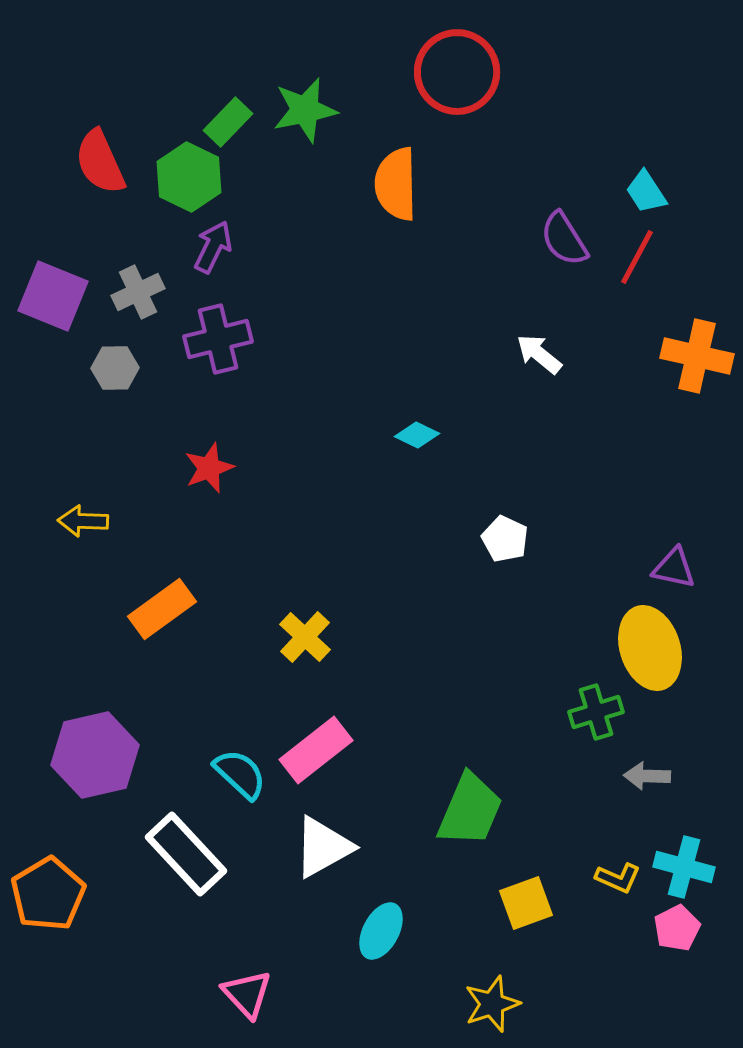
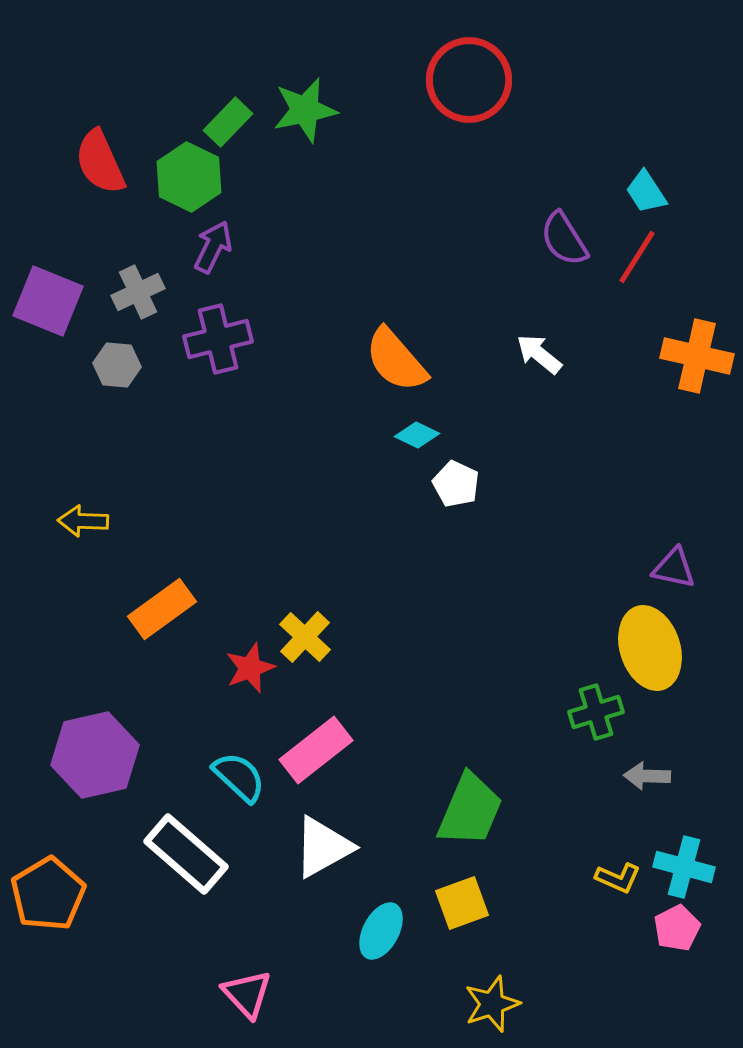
red circle: moved 12 px right, 8 px down
orange semicircle: moved 176 px down; rotated 40 degrees counterclockwise
red line: rotated 4 degrees clockwise
purple square: moved 5 px left, 5 px down
gray hexagon: moved 2 px right, 3 px up; rotated 6 degrees clockwise
red star: moved 41 px right, 200 px down
white pentagon: moved 49 px left, 55 px up
cyan semicircle: moved 1 px left, 3 px down
white rectangle: rotated 6 degrees counterclockwise
yellow square: moved 64 px left
